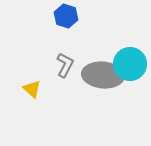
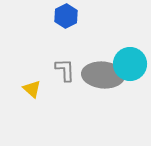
blue hexagon: rotated 15 degrees clockwise
gray L-shape: moved 5 px down; rotated 30 degrees counterclockwise
